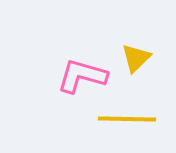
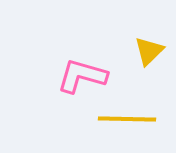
yellow triangle: moved 13 px right, 7 px up
